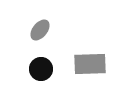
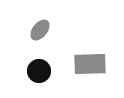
black circle: moved 2 px left, 2 px down
